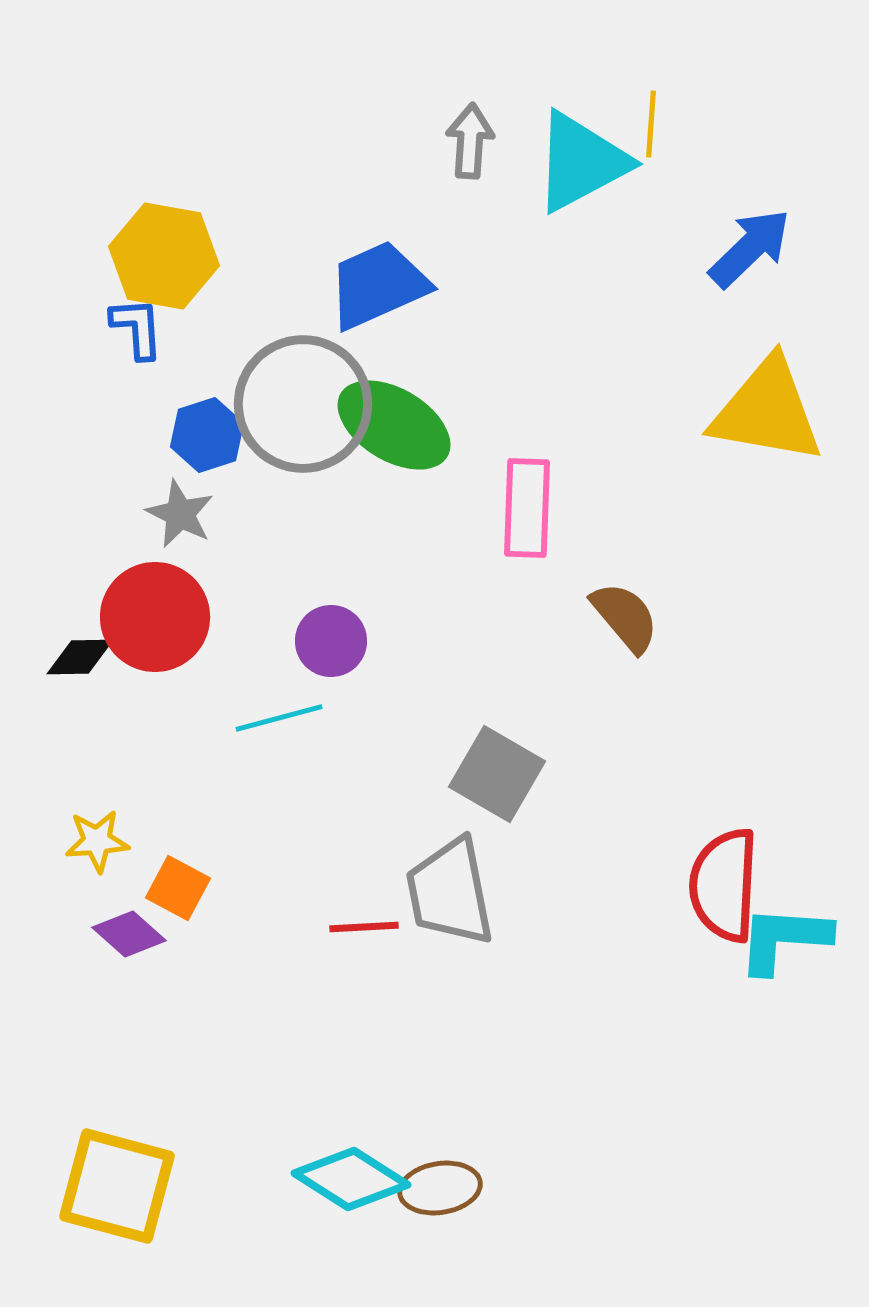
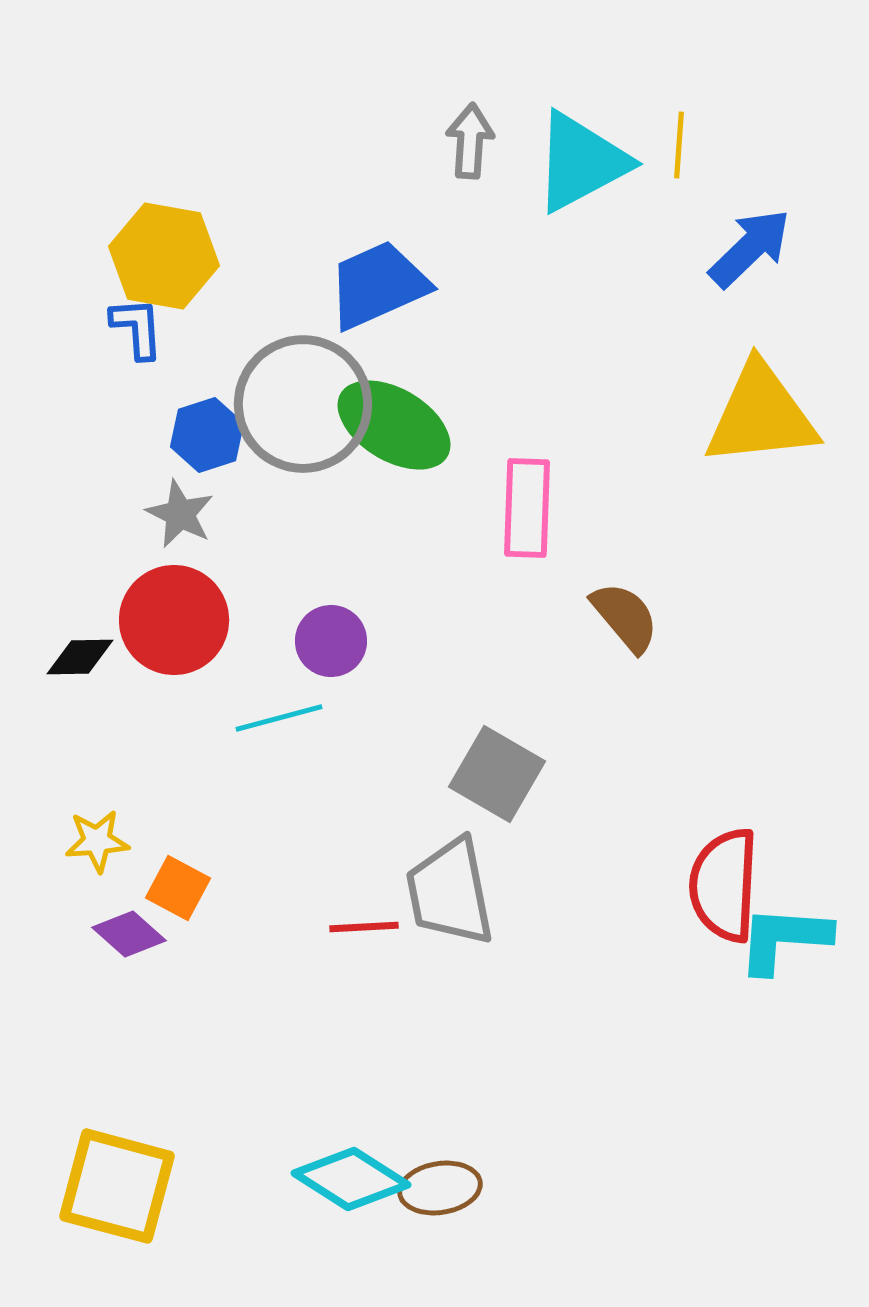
yellow line: moved 28 px right, 21 px down
yellow triangle: moved 6 px left, 4 px down; rotated 16 degrees counterclockwise
red circle: moved 19 px right, 3 px down
